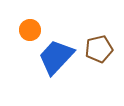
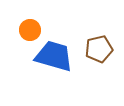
blue trapezoid: moved 2 px left, 1 px up; rotated 63 degrees clockwise
